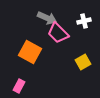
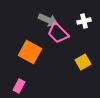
gray arrow: moved 1 px right, 2 px down
